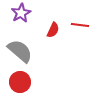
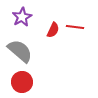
purple star: moved 1 px right, 4 px down
red line: moved 5 px left, 2 px down
red circle: moved 2 px right
